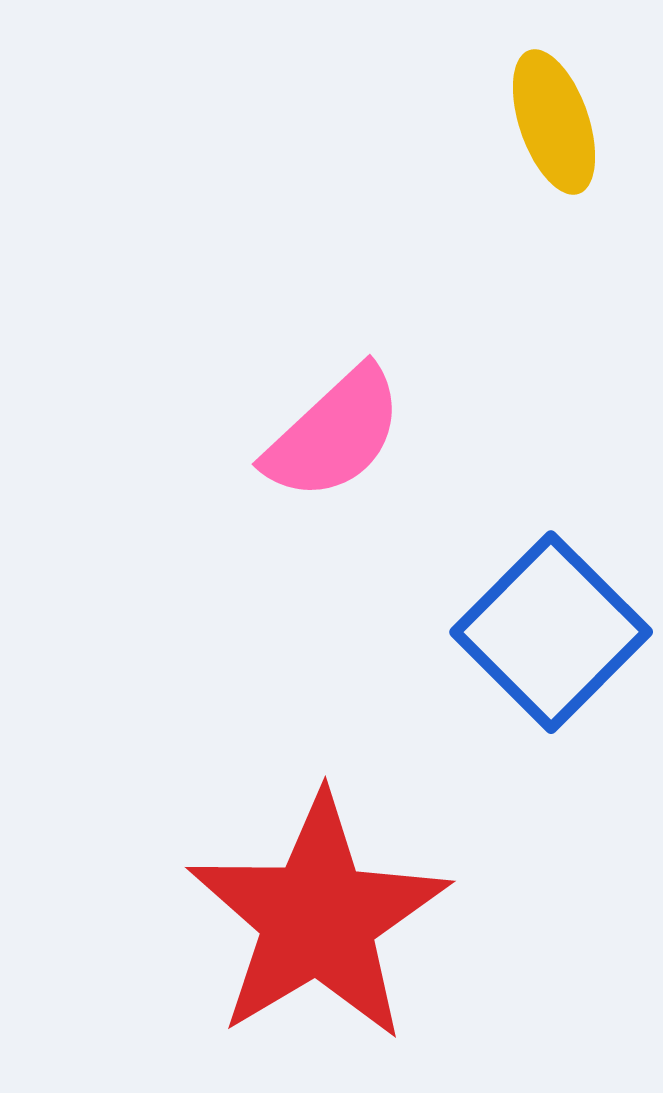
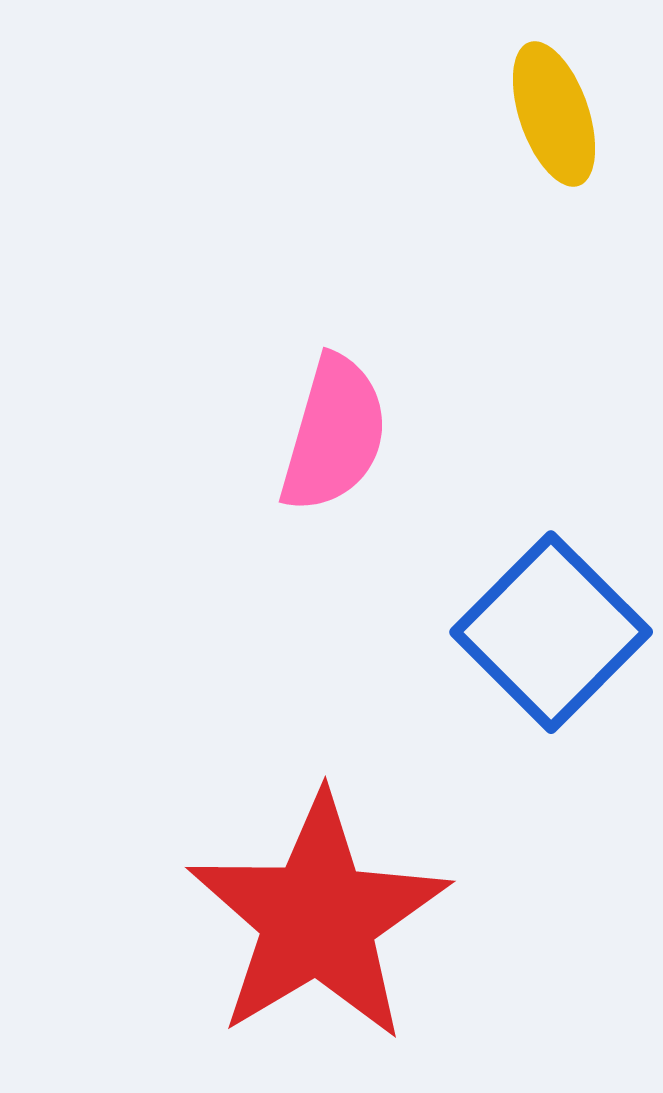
yellow ellipse: moved 8 px up
pink semicircle: rotated 31 degrees counterclockwise
